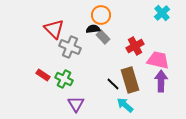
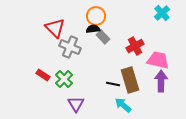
orange circle: moved 5 px left, 1 px down
red triangle: moved 1 px right, 1 px up
green cross: rotated 18 degrees clockwise
black line: rotated 32 degrees counterclockwise
cyan arrow: moved 2 px left
